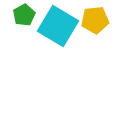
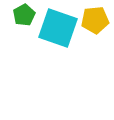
cyan square: moved 2 px down; rotated 12 degrees counterclockwise
